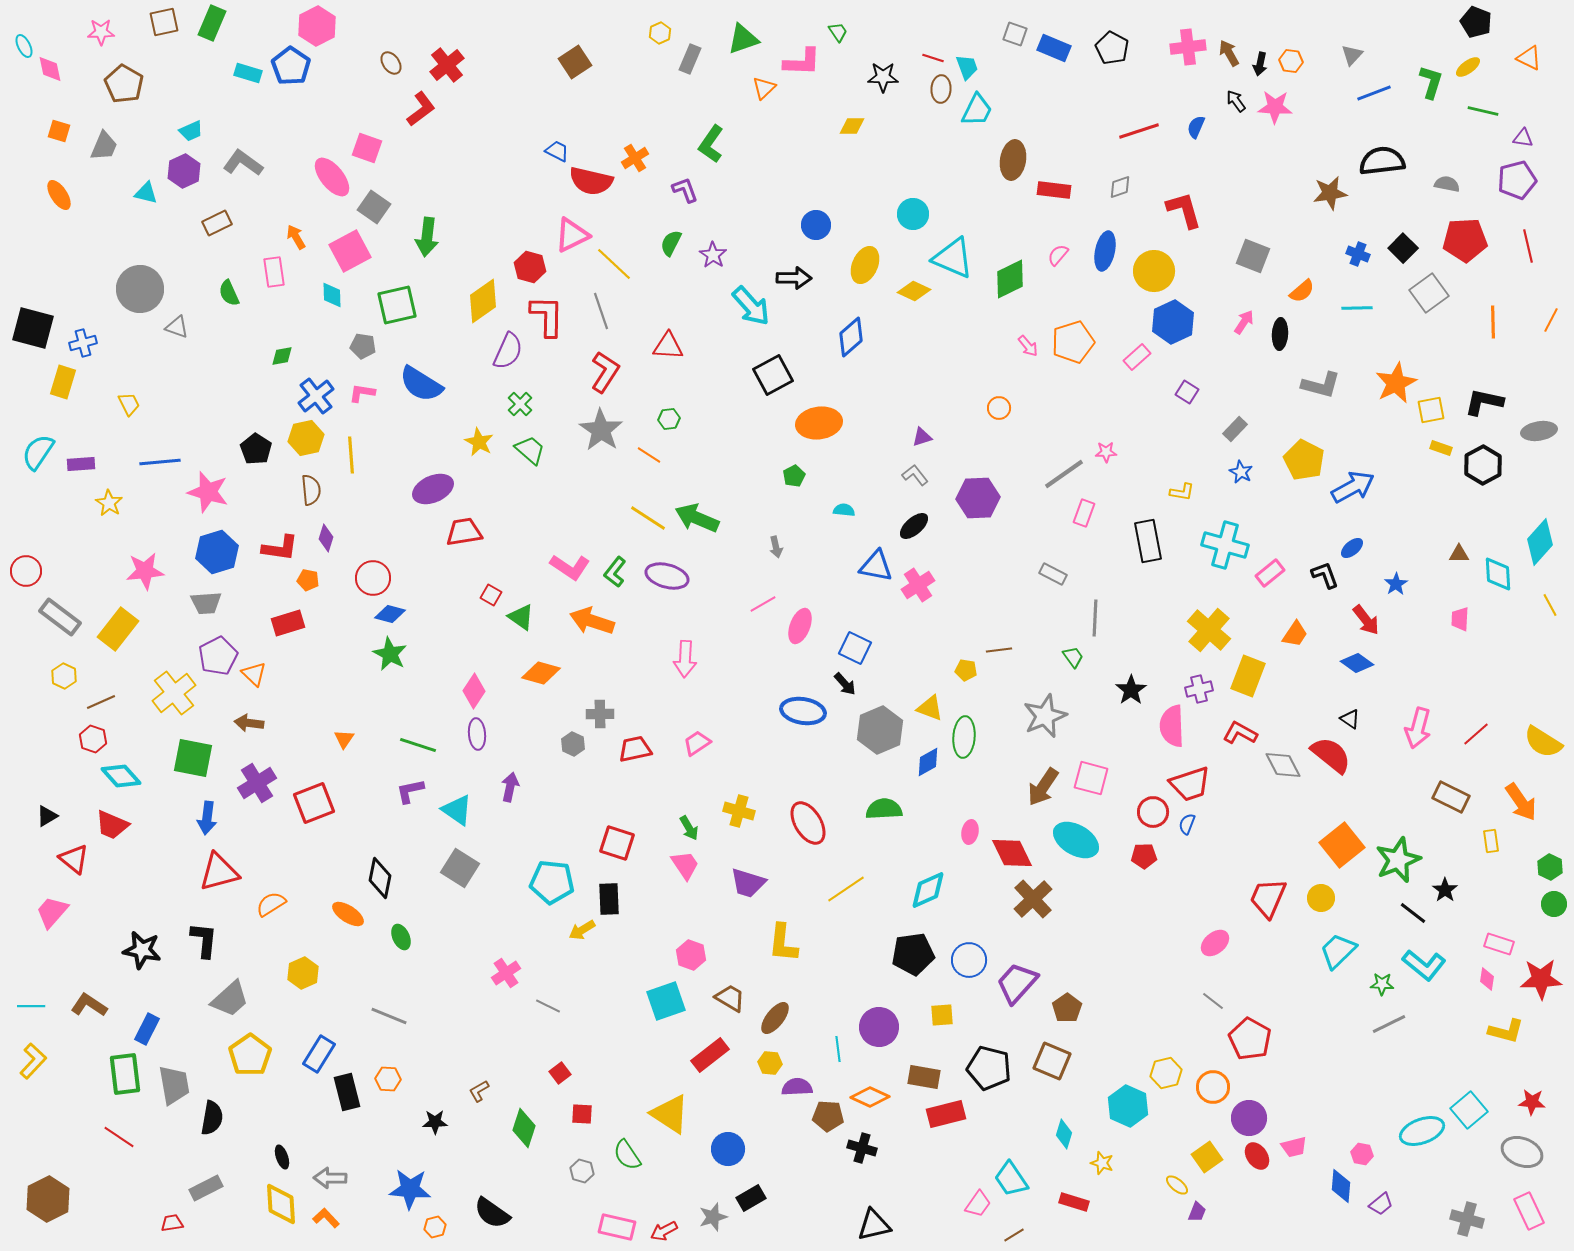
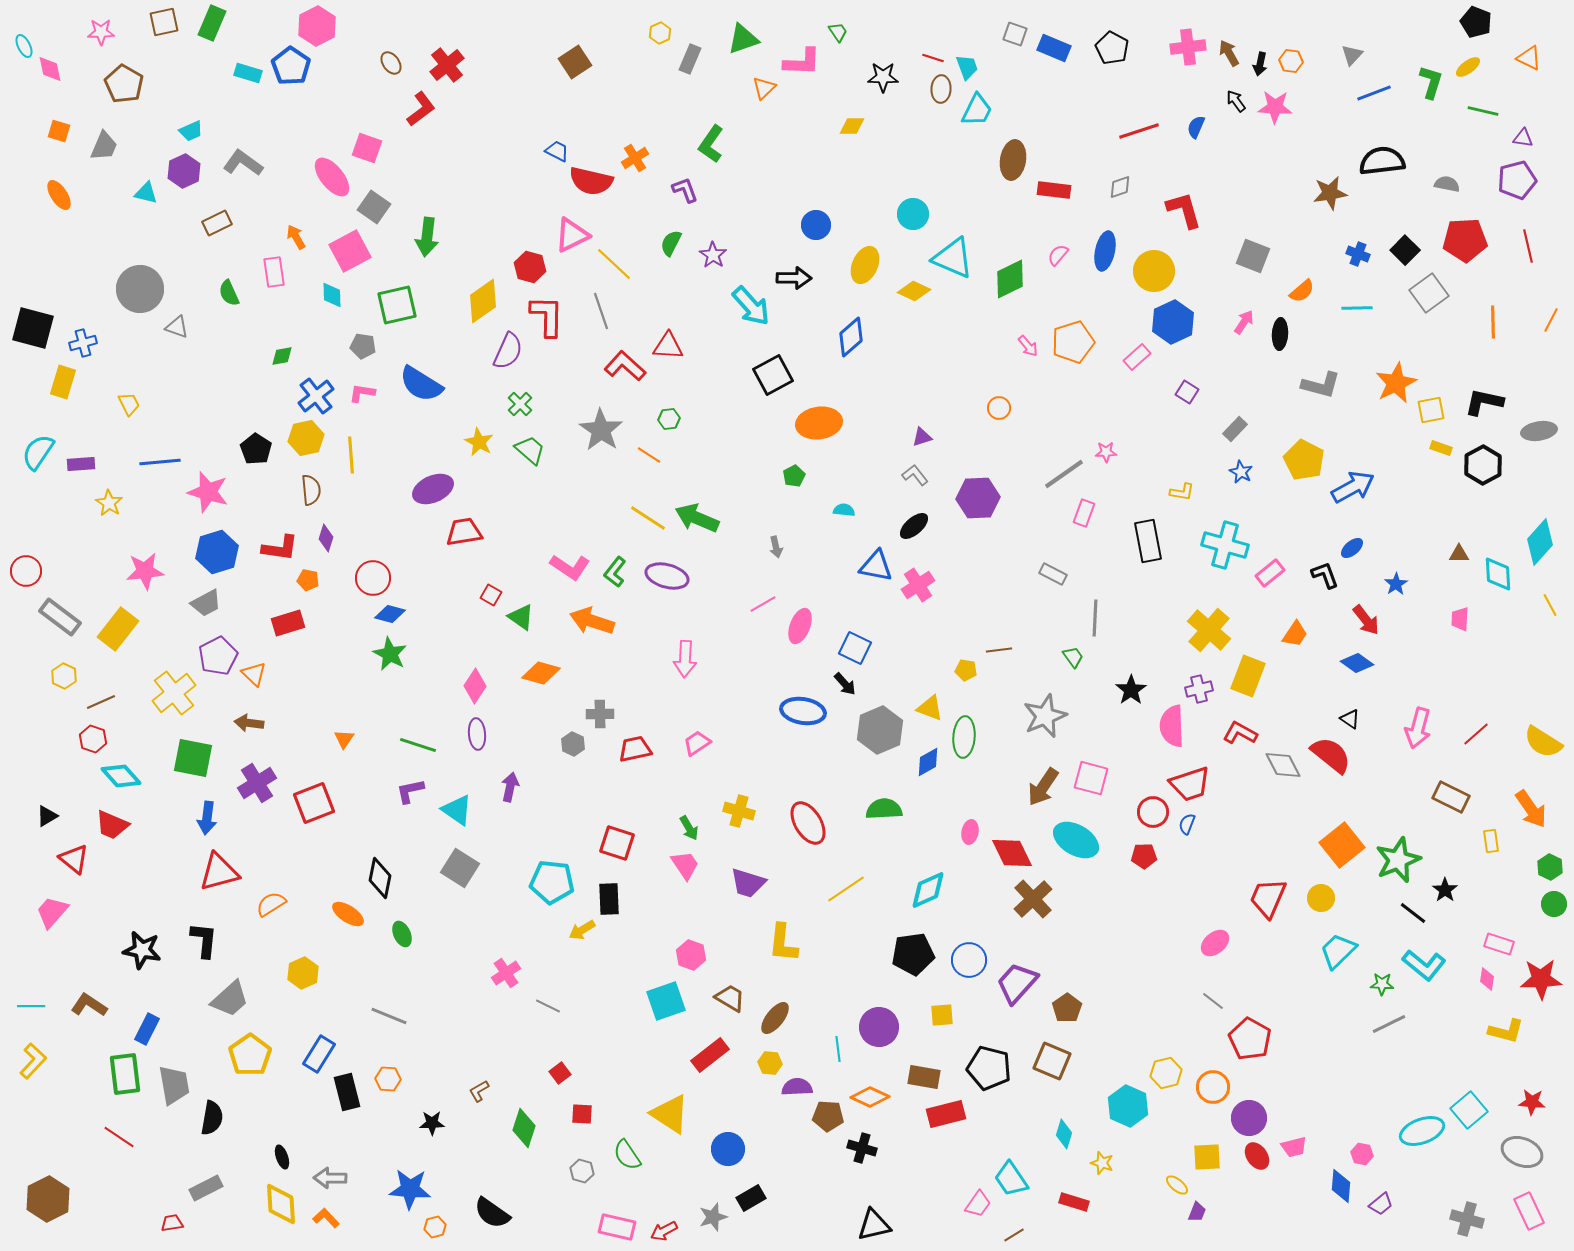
black square at (1403, 248): moved 2 px right, 2 px down
red L-shape at (605, 372): moved 20 px right, 6 px up; rotated 81 degrees counterclockwise
gray trapezoid at (206, 603): rotated 24 degrees counterclockwise
pink diamond at (474, 691): moved 1 px right, 5 px up
orange arrow at (1521, 802): moved 10 px right, 7 px down
green ellipse at (401, 937): moved 1 px right, 3 px up
black star at (435, 1122): moved 3 px left, 1 px down
yellow square at (1207, 1157): rotated 32 degrees clockwise
